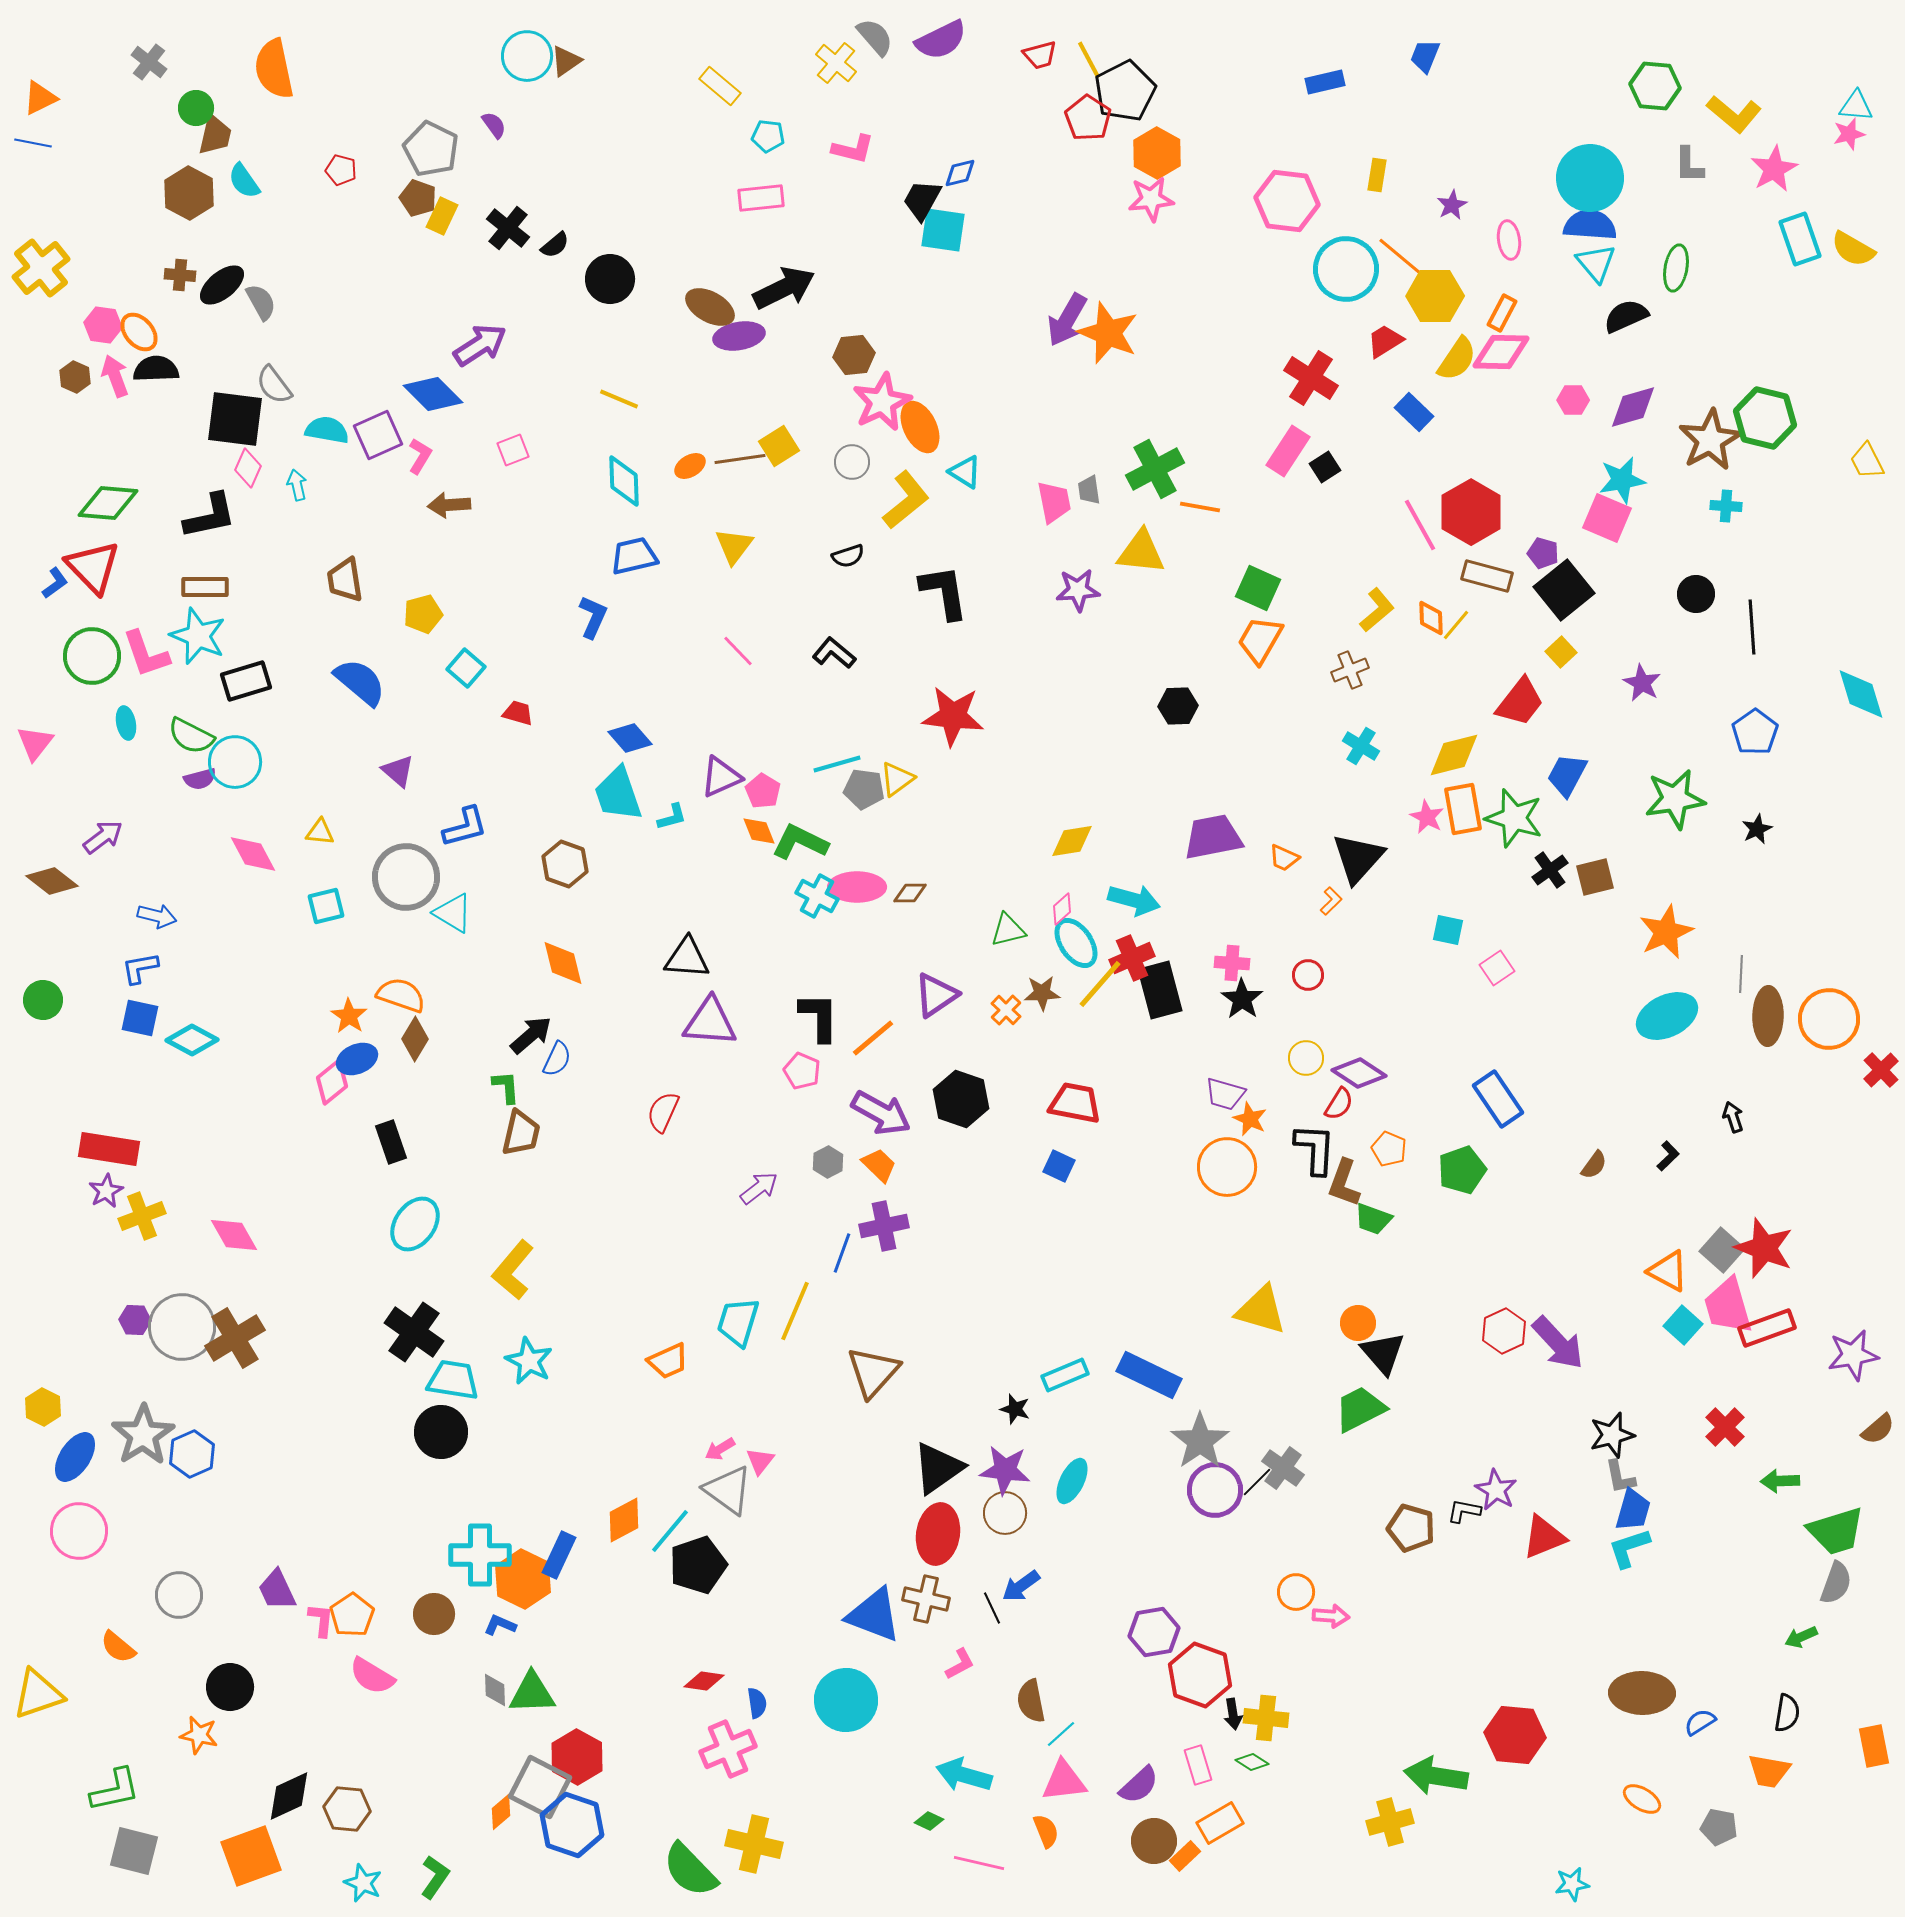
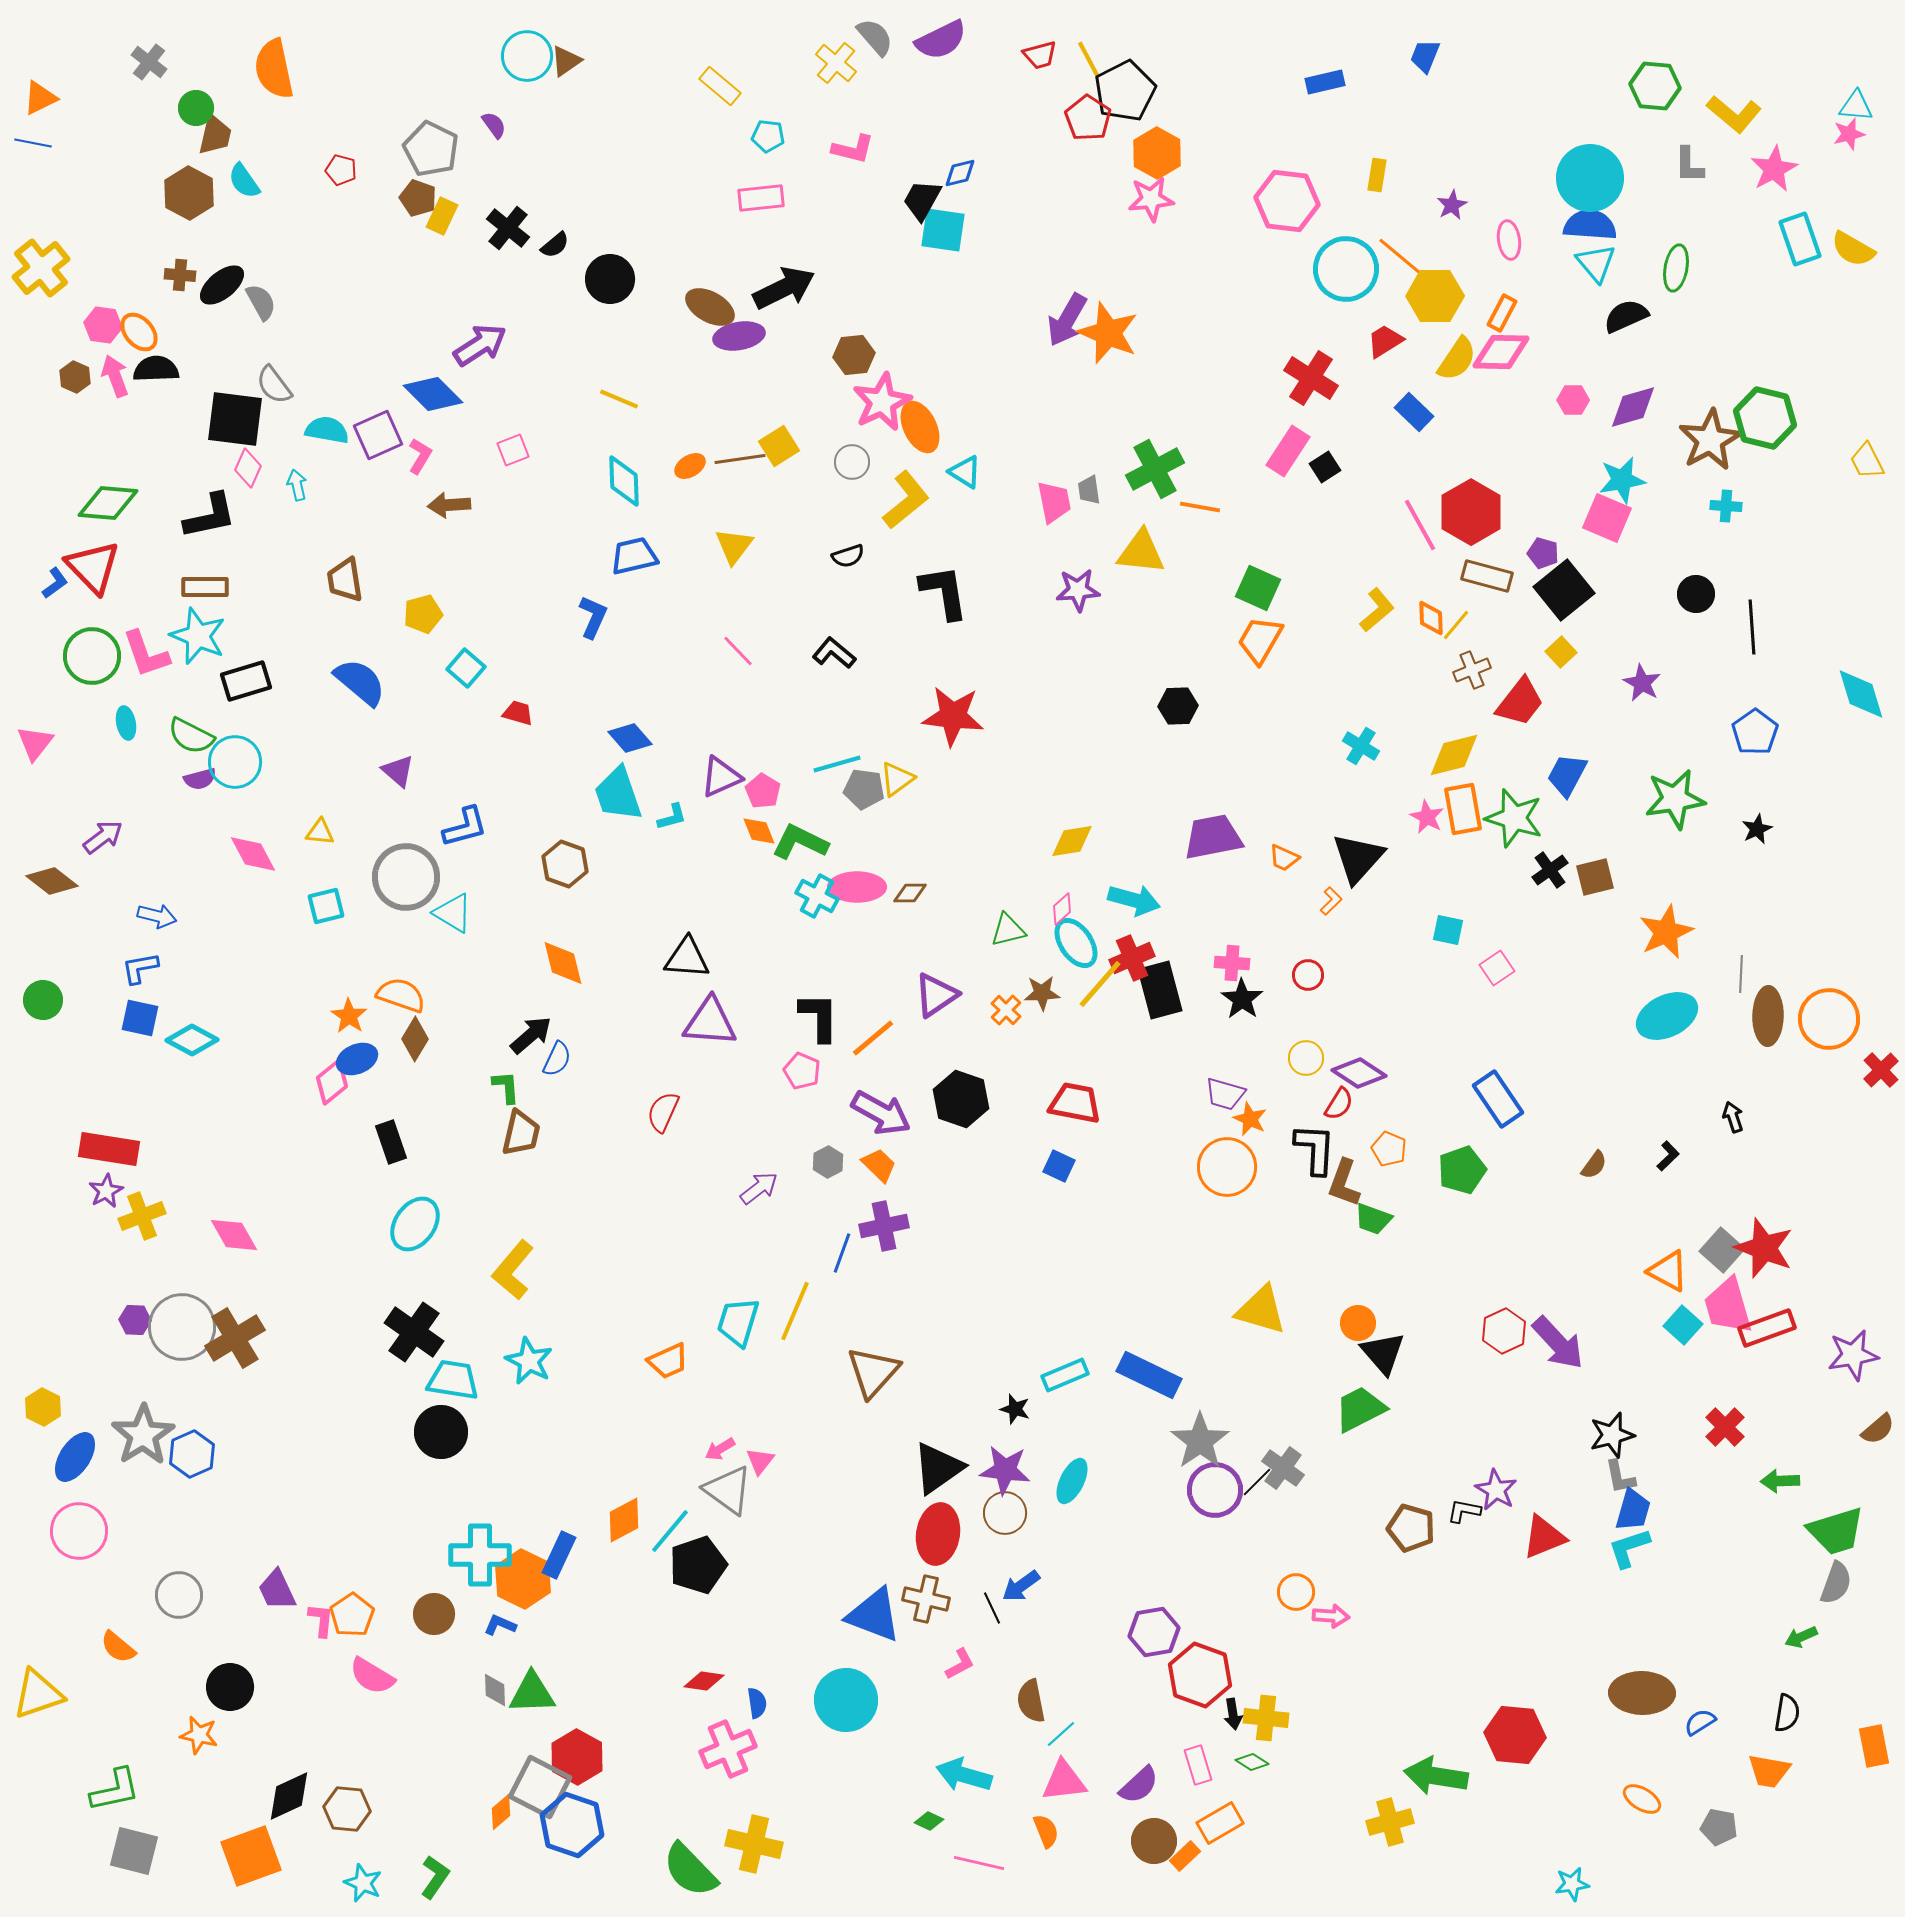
brown cross at (1350, 670): moved 122 px right
